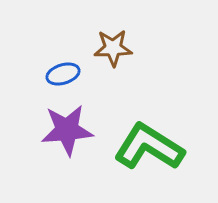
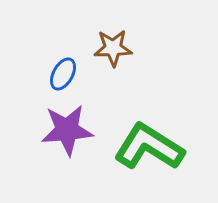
blue ellipse: rotated 44 degrees counterclockwise
